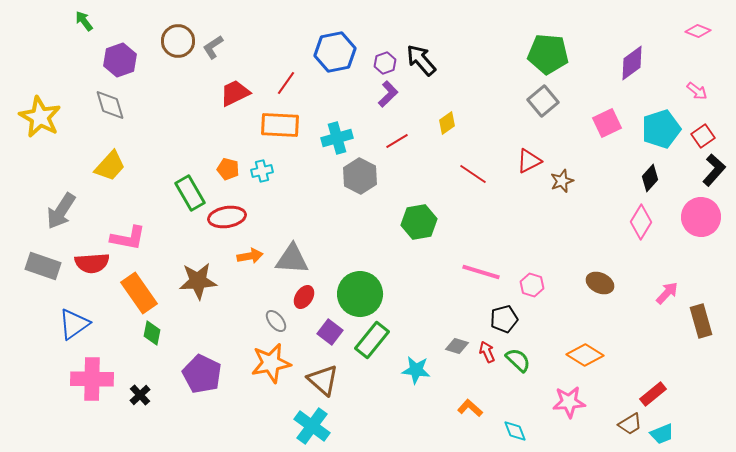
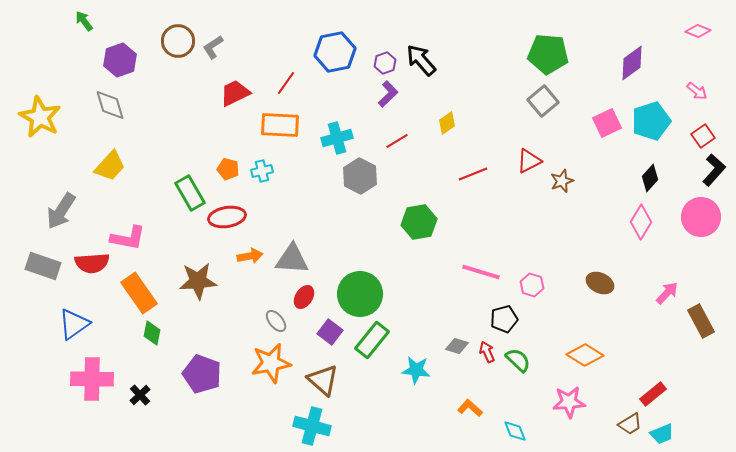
cyan pentagon at (661, 129): moved 10 px left, 8 px up
red line at (473, 174): rotated 56 degrees counterclockwise
brown rectangle at (701, 321): rotated 12 degrees counterclockwise
purple pentagon at (202, 374): rotated 6 degrees counterclockwise
cyan cross at (312, 426): rotated 21 degrees counterclockwise
